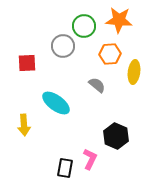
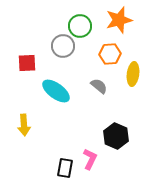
orange star: rotated 20 degrees counterclockwise
green circle: moved 4 px left
yellow ellipse: moved 1 px left, 2 px down
gray semicircle: moved 2 px right, 1 px down
cyan ellipse: moved 12 px up
